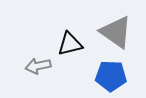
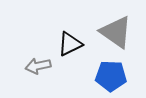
black triangle: rotated 12 degrees counterclockwise
